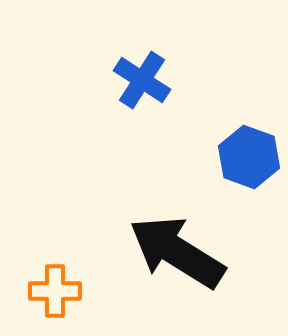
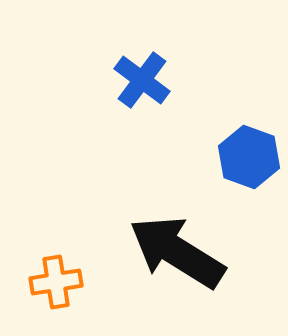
blue cross: rotated 4 degrees clockwise
orange cross: moved 1 px right, 9 px up; rotated 9 degrees counterclockwise
